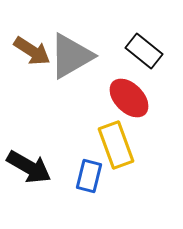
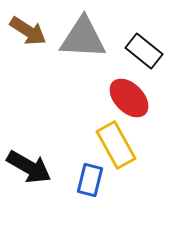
brown arrow: moved 4 px left, 20 px up
gray triangle: moved 12 px right, 18 px up; rotated 33 degrees clockwise
yellow rectangle: rotated 9 degrees counterclockwise
blue rectangle: moved 1 px right, 4 px down
